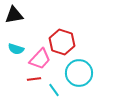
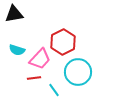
black triangle: moved 1 px up
red hexagon: moved 1 px right; rotated 15 degrees clockwise
cyan semicircle: moved 1 px right, 1 px down
cyan circle: moved 1 px left, 1 px up
red line: moved 1 px up
